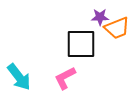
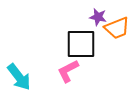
purple star: moved 2 px left; rotated 12 degrees clockwise
pink L-shape: moved 3 px right, 7 px up
